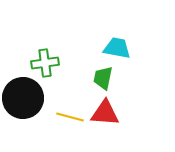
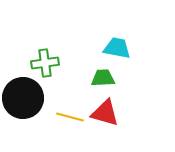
green trapezoid: rotated 75 degrees clockwise
red triangle: rotated 12 degrees clockwise
